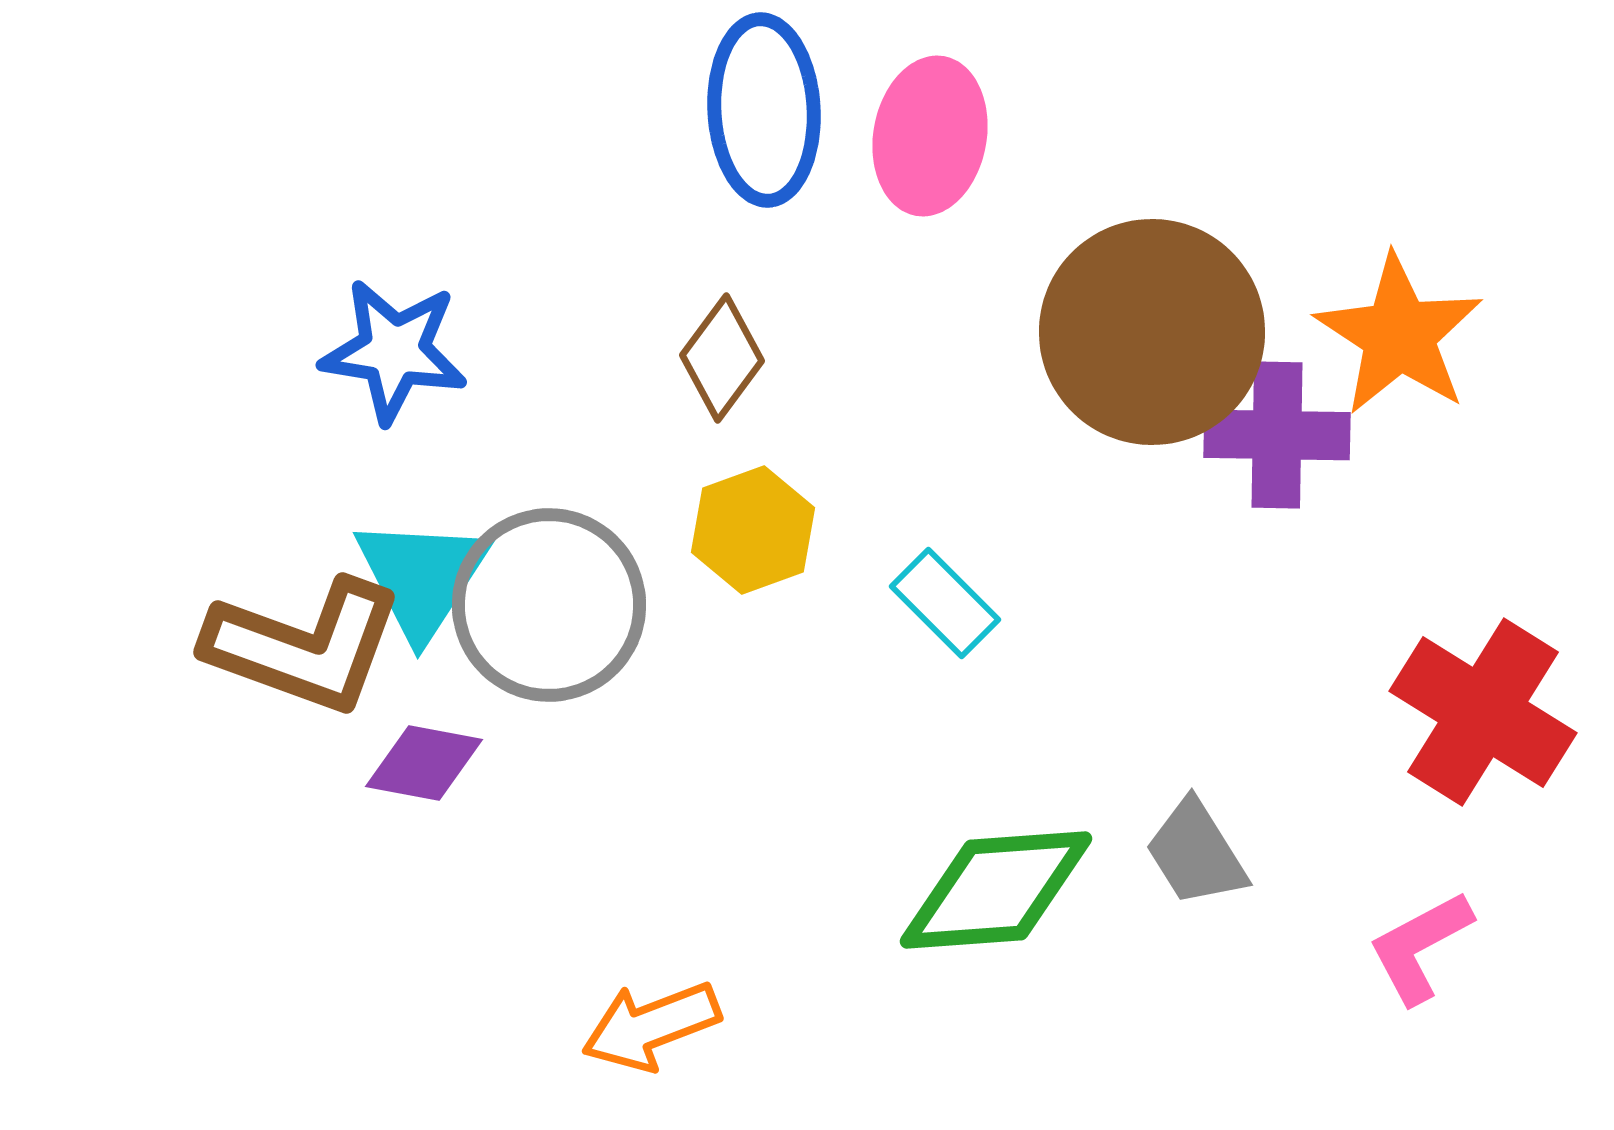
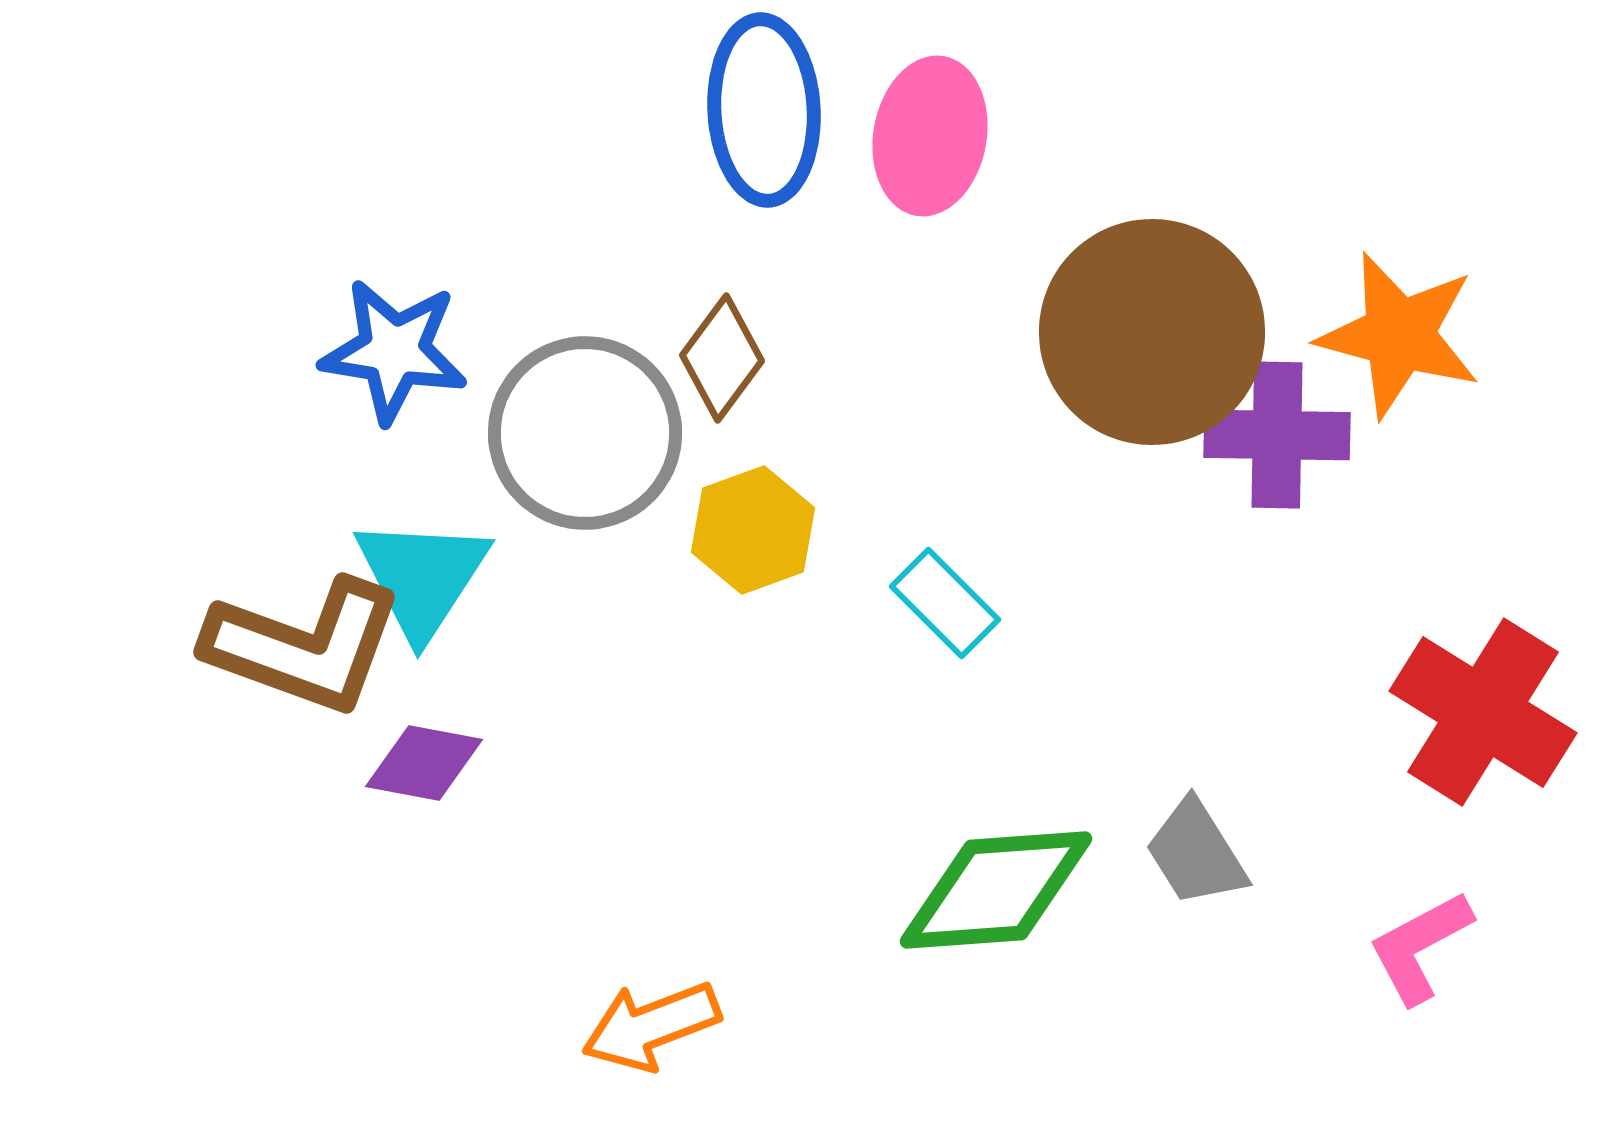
orange star: rotated 18 degrees counterclockwise
gray circle: moved 36 px right, 172 px up
